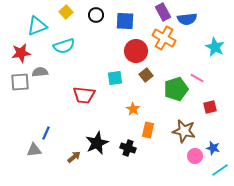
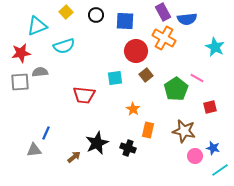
green pentagon: rotated 15 degrees counterclockwise
